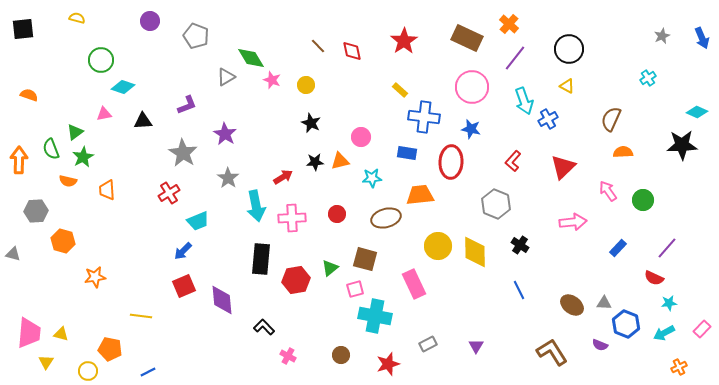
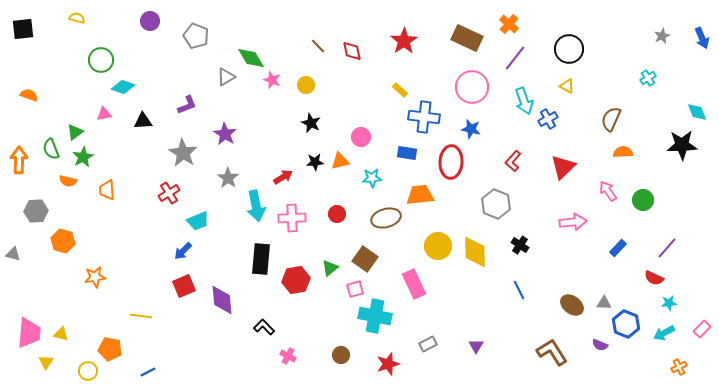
cyan diamond at (697, 112): rotated 45 degrees clockwise
brown square at (365, 259): rotated 20 degrees clockwise
